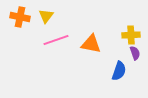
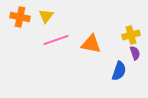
yellow cross: rotated 12 degrees counterclockwise
